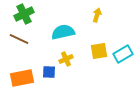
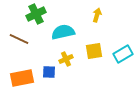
green cross: moved 12 px right
yellow square: moved 5 px left
